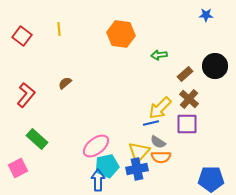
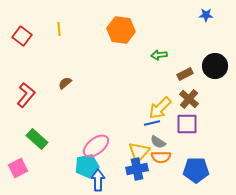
orange hexagon: moved 4 px up
brown rectangle: rotated 14 degrees clockwise
blue line: moved 1 px right
cyan pentagon: moved 20 px left
blue pentagon: moved 15 px left, 9 px up
